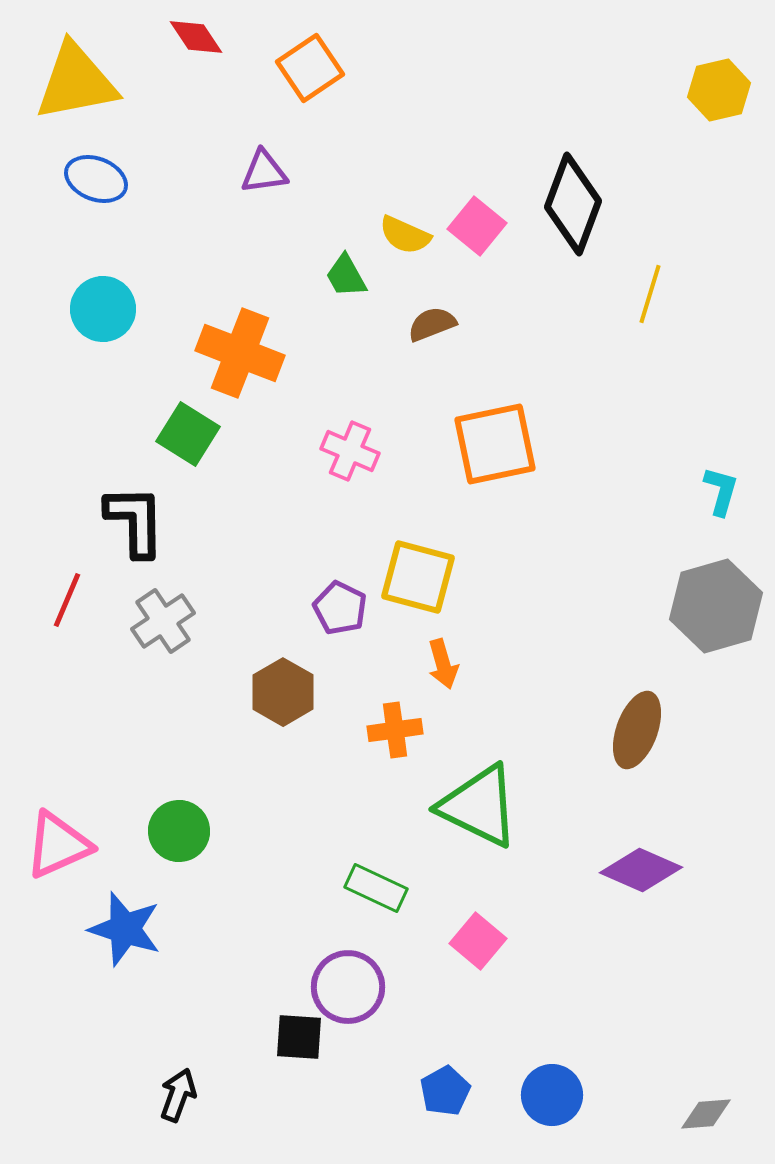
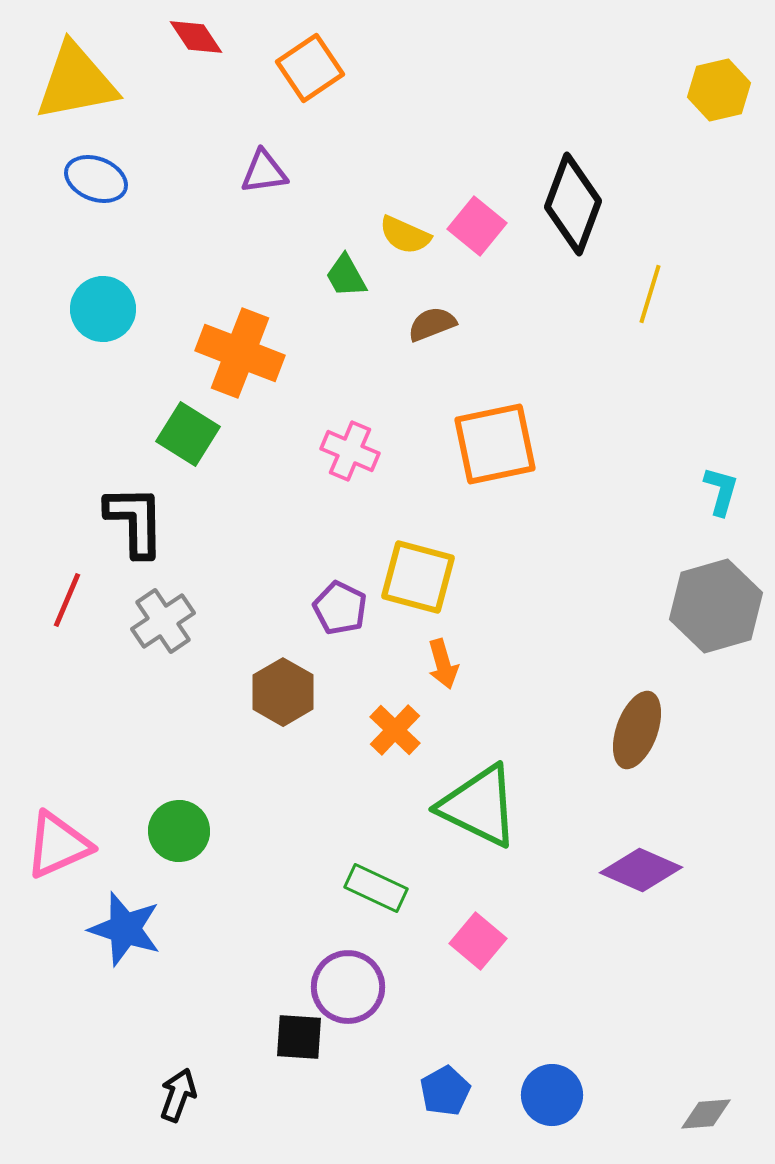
orange cross at (395, 730): rotated 38 degrees counterclockwise
